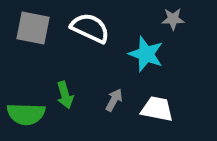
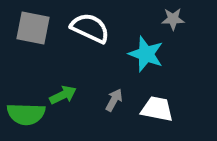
green arrow: moved 2 px left; rotated 100 degrees counterclockwise
